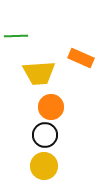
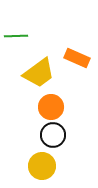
orange rectangle: moved 4 px left
yellow trapezoid: rotated 32 degrees counterclockwise
black circle: moved 8 px right
yellow circle: moved 2 px left
